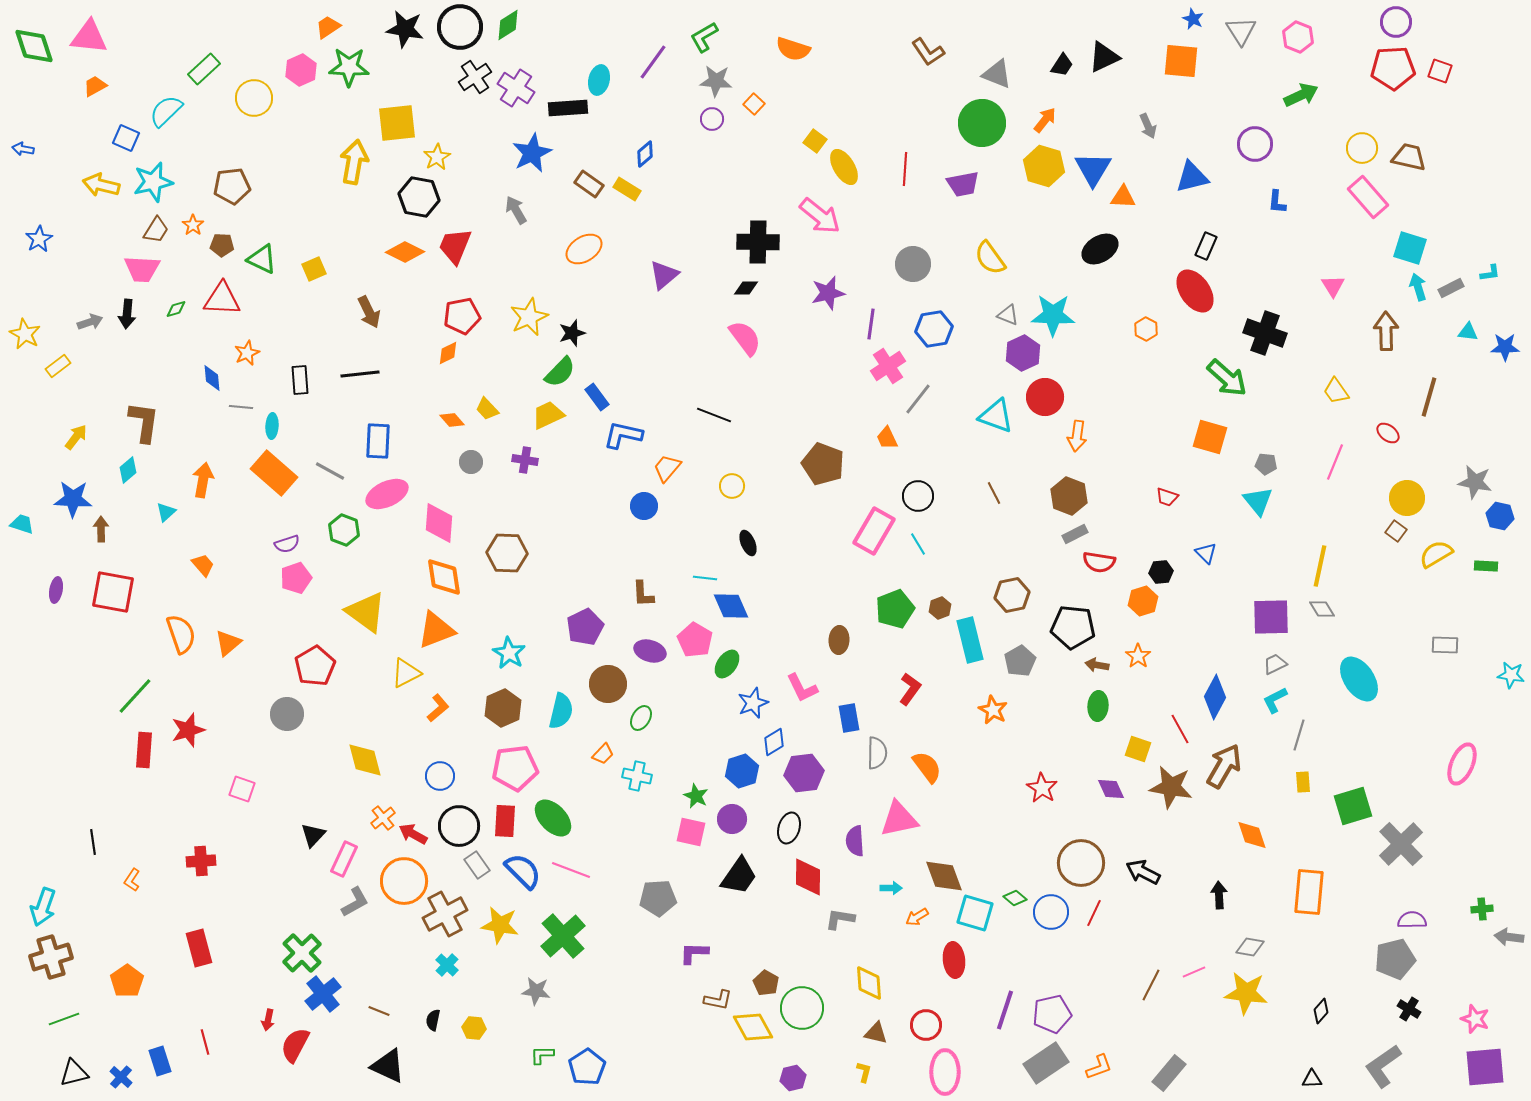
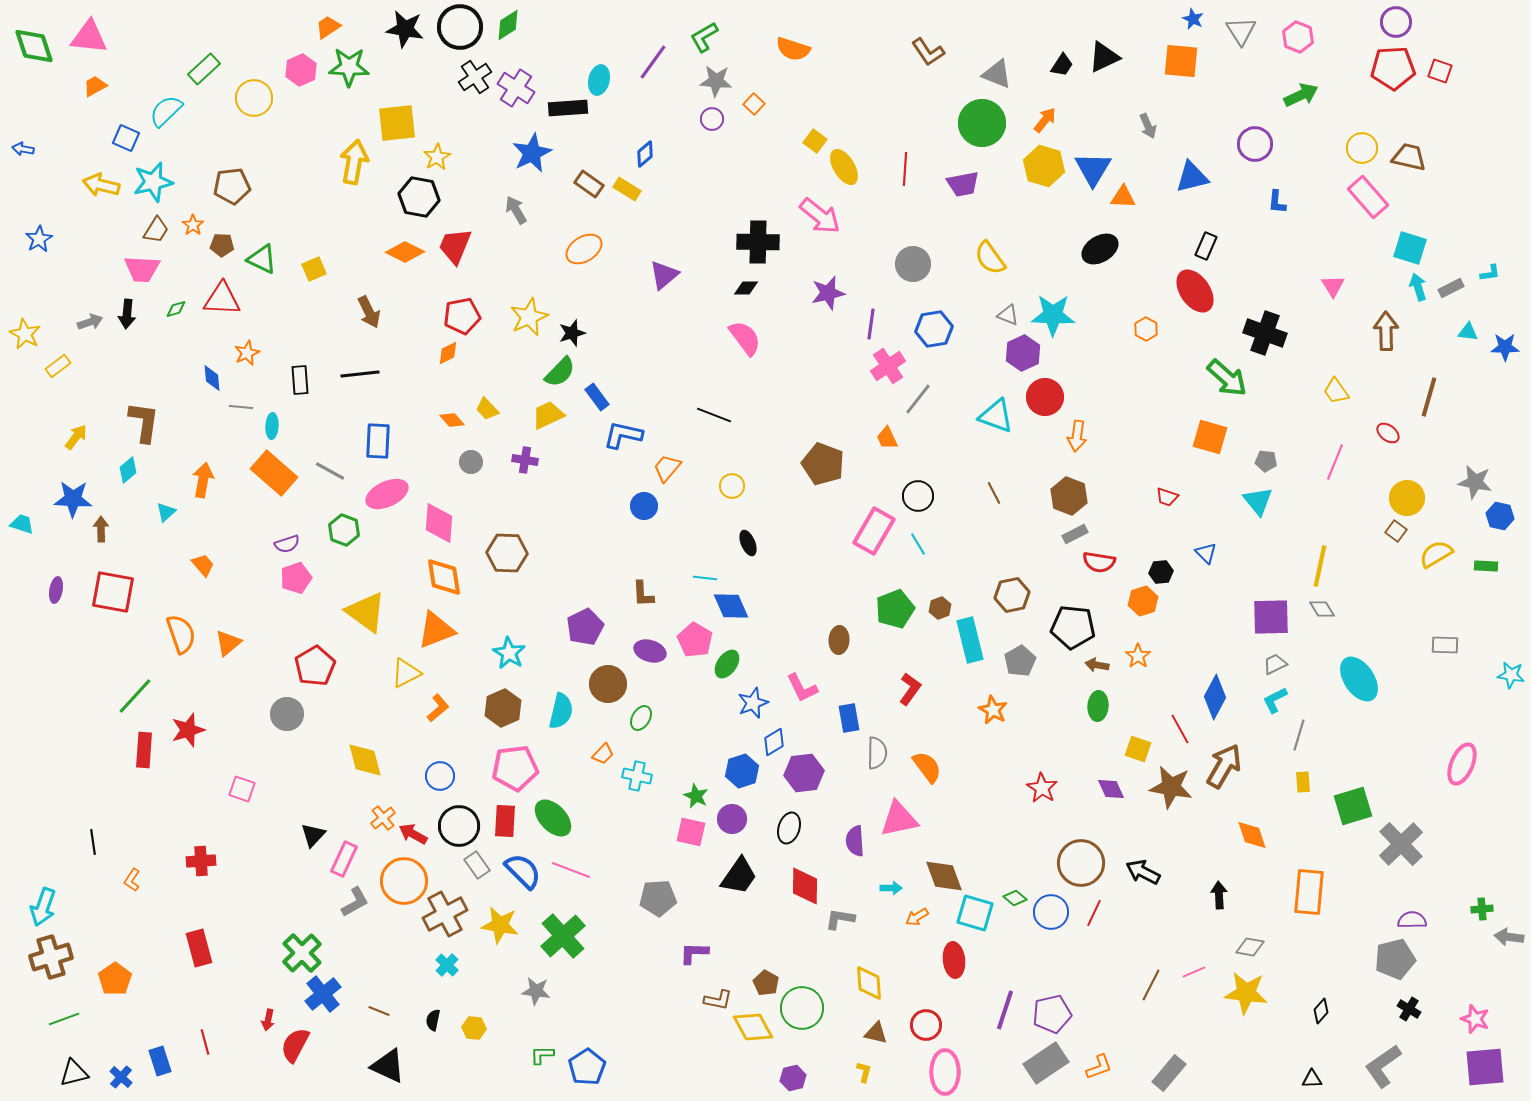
gray pentagon at (1266, 464): moved 3 px up
red diamond at (808, 877): moved 3 px left, 9 px down
orange pentagon at (127, 981): moved 12 px left, 2 px up
